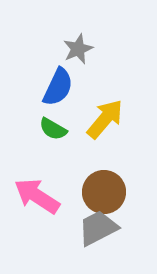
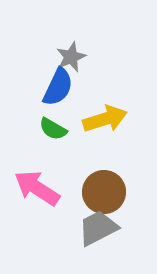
gray star: moved 7 px left, 8 px down
yellow arrow: rotated 33 degrees clockwise
pink arrow: moved 8 px up
